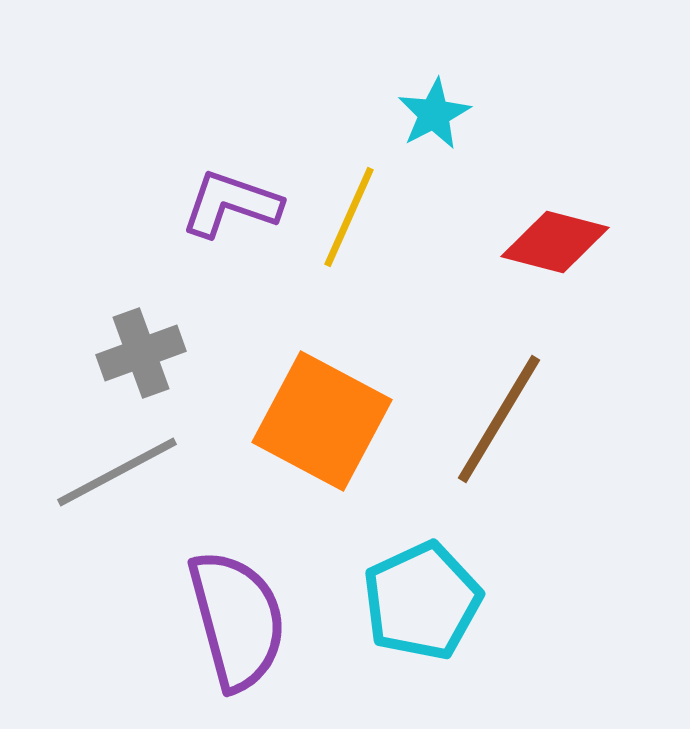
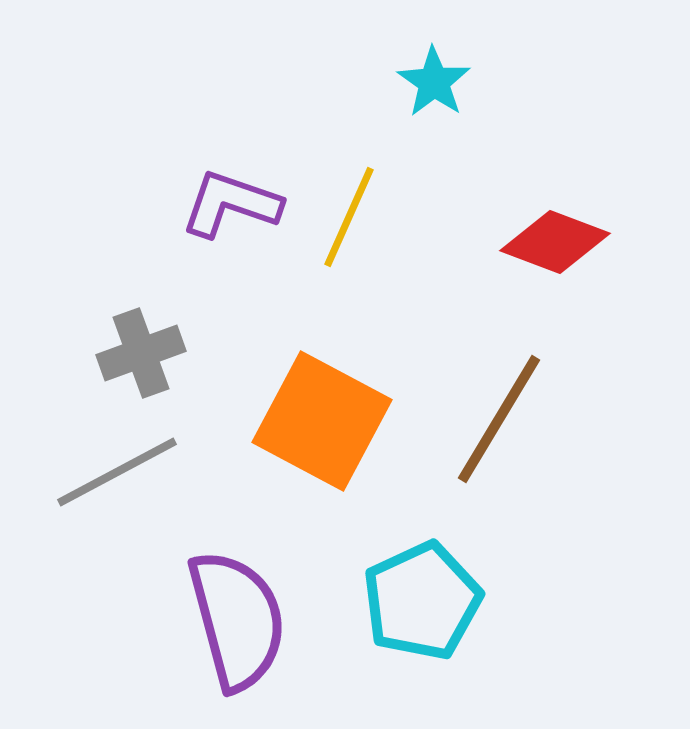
cyan star: moved 32 px up; rotated 10 degrees counterclockwise
red diamond: rotated 6 degrees clockwise
